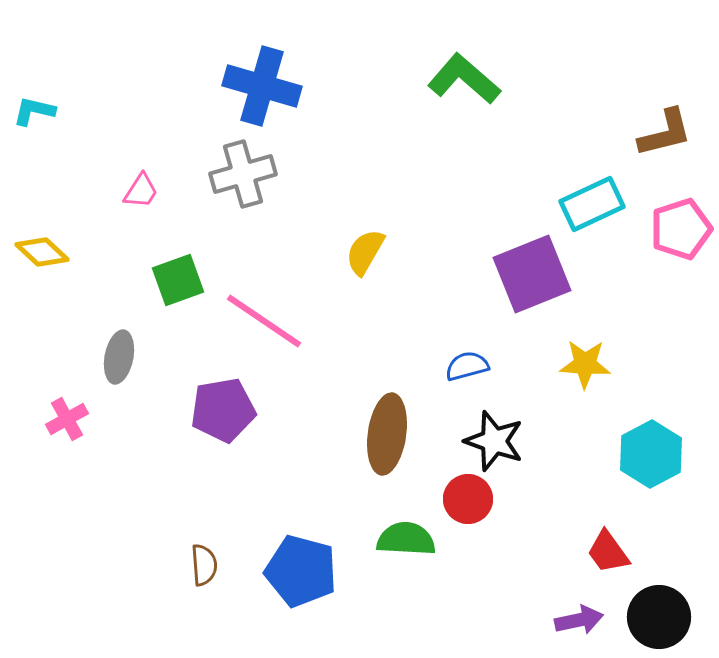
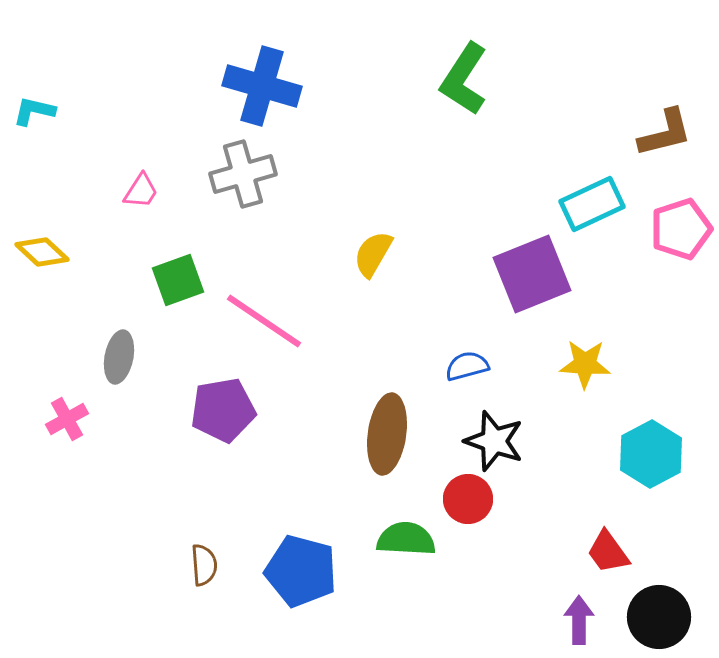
green L-shape: rotated 98 degrees counterclockwise
yellow semicircle: moved 8 px right, 2 px down
purple arrow: rotated 78 degrees counterclockwise
